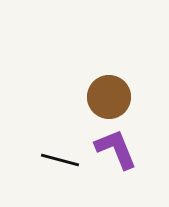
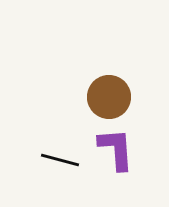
purple L-shape: rotated 18 degrees clockwise
